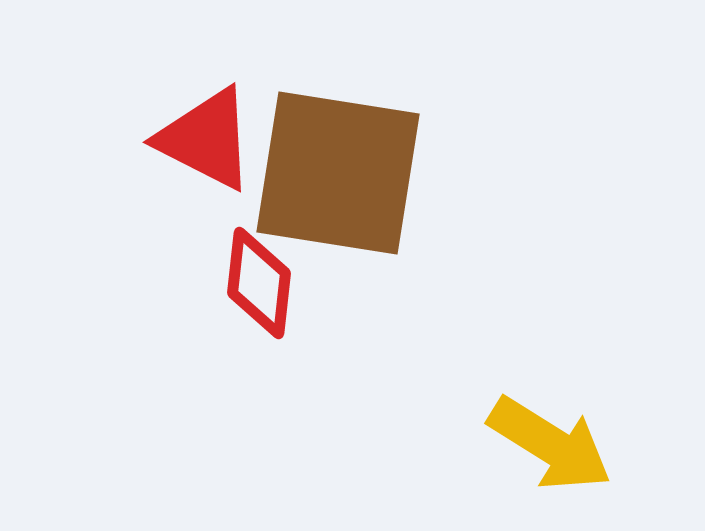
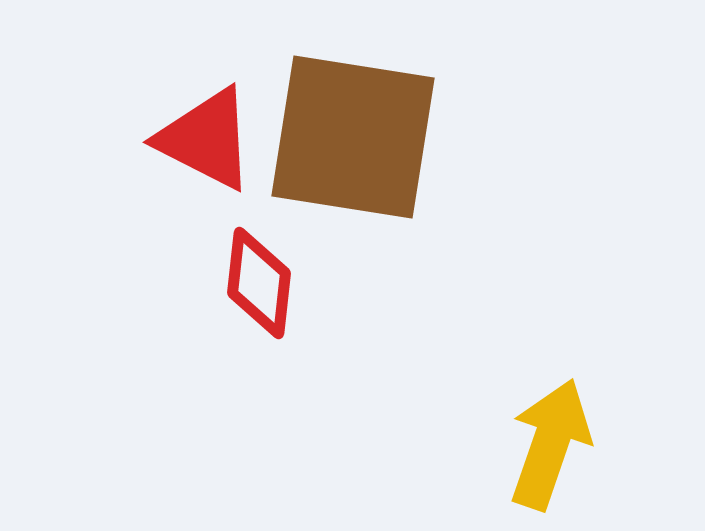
brown square: moved 15 px right, 36 px up
yellow arrow: rotated 103 degrees counterclockwise
